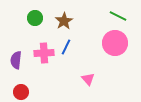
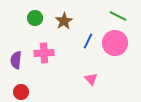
blue line: moved 22 px right, 6 px up
pink triangle: moved 3 px right
